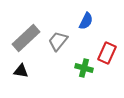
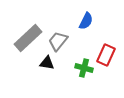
gray rectangle: moved 2 px right
red rectangle: moved 1 px left, 2 px down
black triangle: moved 26 px right, 8 px up
